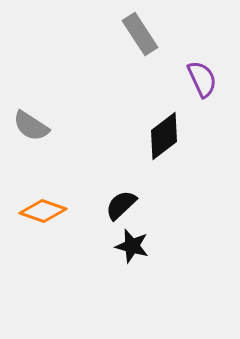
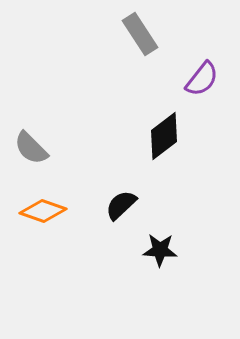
purple semicircle: rotated 63 degrees clockwise
gray semicircle: moved 22 px down; rotated 12 degrees clockwise
black star: moved 28 px right, 4 px down; rotated 12 degrees counterclockwise
